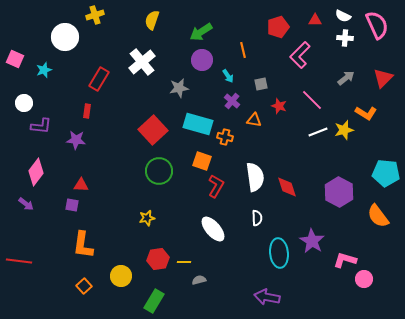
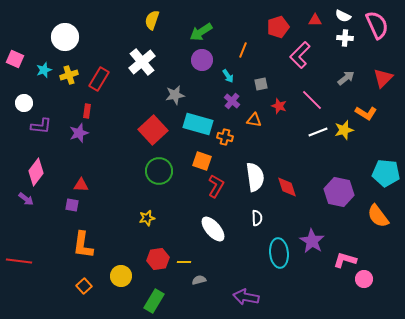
yellow cross at (95, 15): moved 26 px left, 60 px down
orange line at (243, 50): rotated 35 degrees clockwise
gray star at (179, 88): moved 4 px left, 7 px down
purple star at (76, 140): moved 3 px right, 7 px up; rotated 24 degrees counterclockwise
purple hexagon at (339, 192): rotated 16 degrees counterclockwise
purple arrow at (26, 204): moved 5 px up
purple arrow at (267, 297): moved 21 px left
